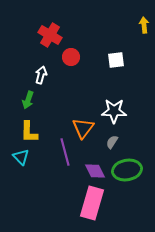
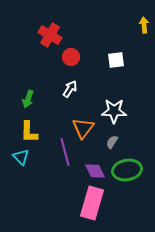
white arrow: moved 29 px right, 14 px down; rotated 18 degrees clockwise
green arrow: moved 1 px up
